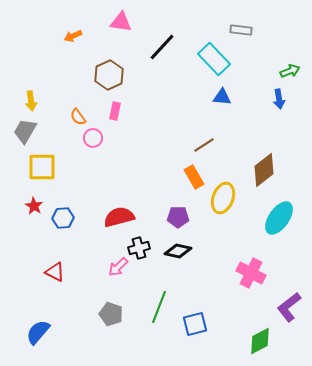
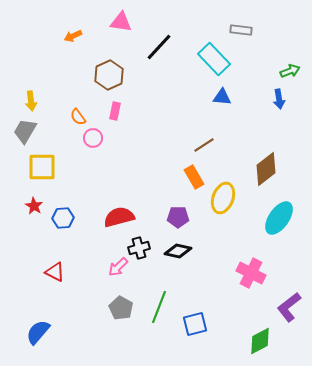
black line: moved 3 px left
brown diamond: moved 2 px right, 1 px up
gray pentagon: moved 10 px right, 6 px up; rotated 10 degrees clockwise
